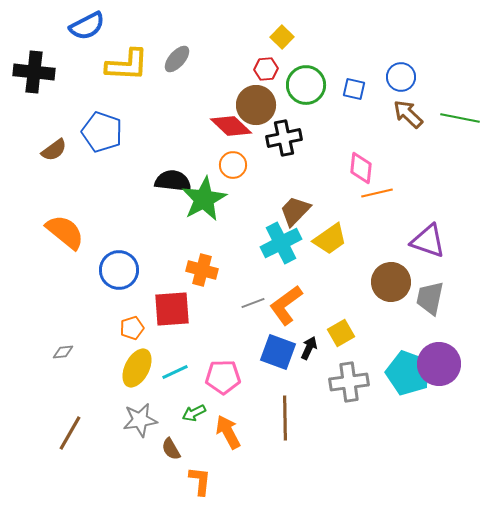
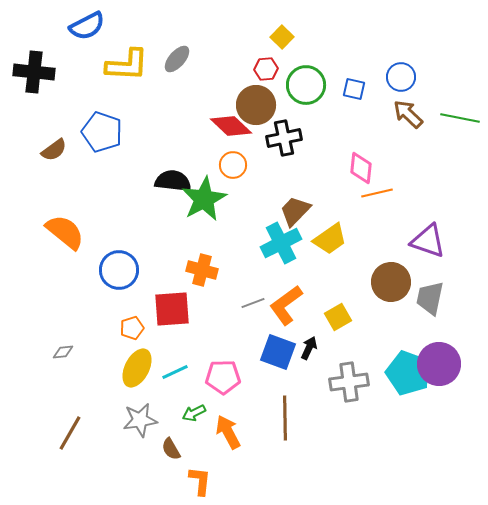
yellow square at (341, 333): moved 3 px left, 16 px up
